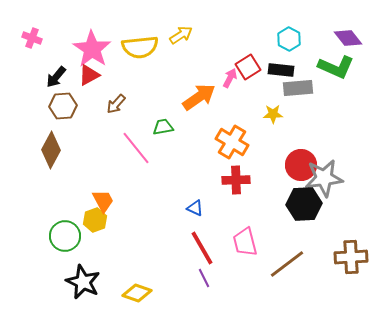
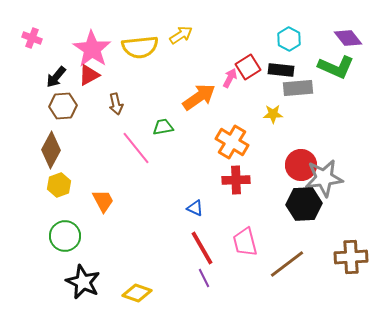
brown arrow: rotated 55 degrees counterclockwise
yellow hexagon: moved 36 px left, 35 px up
